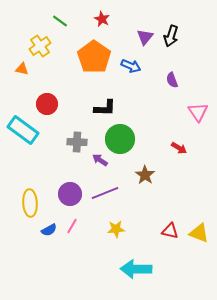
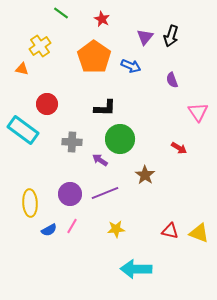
green line: moved 1 px right, 8 px up
gray cross: moved 5 px left
